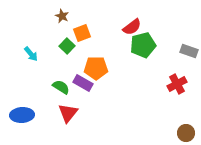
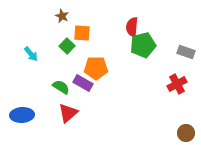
red semicircle: rotated 132 degrees clockwise
orange square: rotated 24 degrees clockwise
gray rectangle: moved 3 px left, 1 px down
red triangle: rotated 10 degrees clockwise
